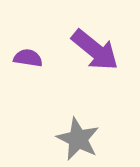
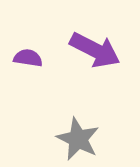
purple arrow: rotated 12 degrees counterclockwise
